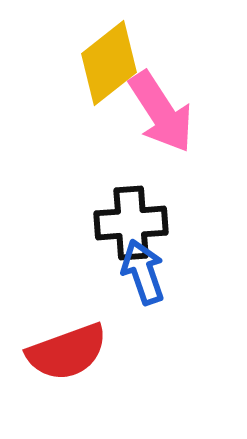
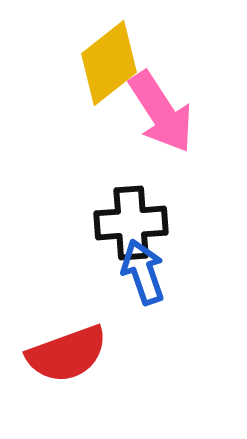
red semicircle: moved 2 px down
